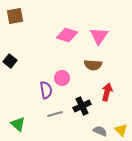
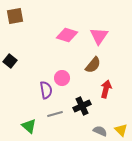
brown semicircle: rotated 54 degrees counterclockwise
red arrow: moved 1 px left, 3 px up
green triangle: moved 11 px right, 2 px down
